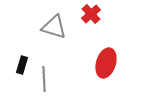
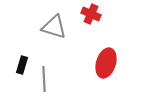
red cross: rotated 24 degrees counterclockwise
